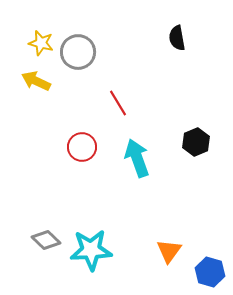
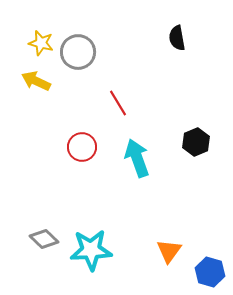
gray diamond: moved 2 px left, 1 px up
